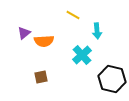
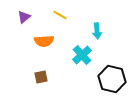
yellow line: moved 13 px left
purple triangle: moved 16 px up
